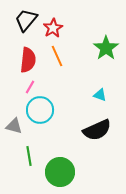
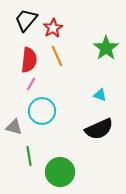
red semicircle: moved 1 px right
pink line: moved 1 px right, 3 px up
cyan circle: moved 2 px right, 1 px down
gray triangle: moved 1 px down
black semicircle: moved 2 px right, 1 px up
